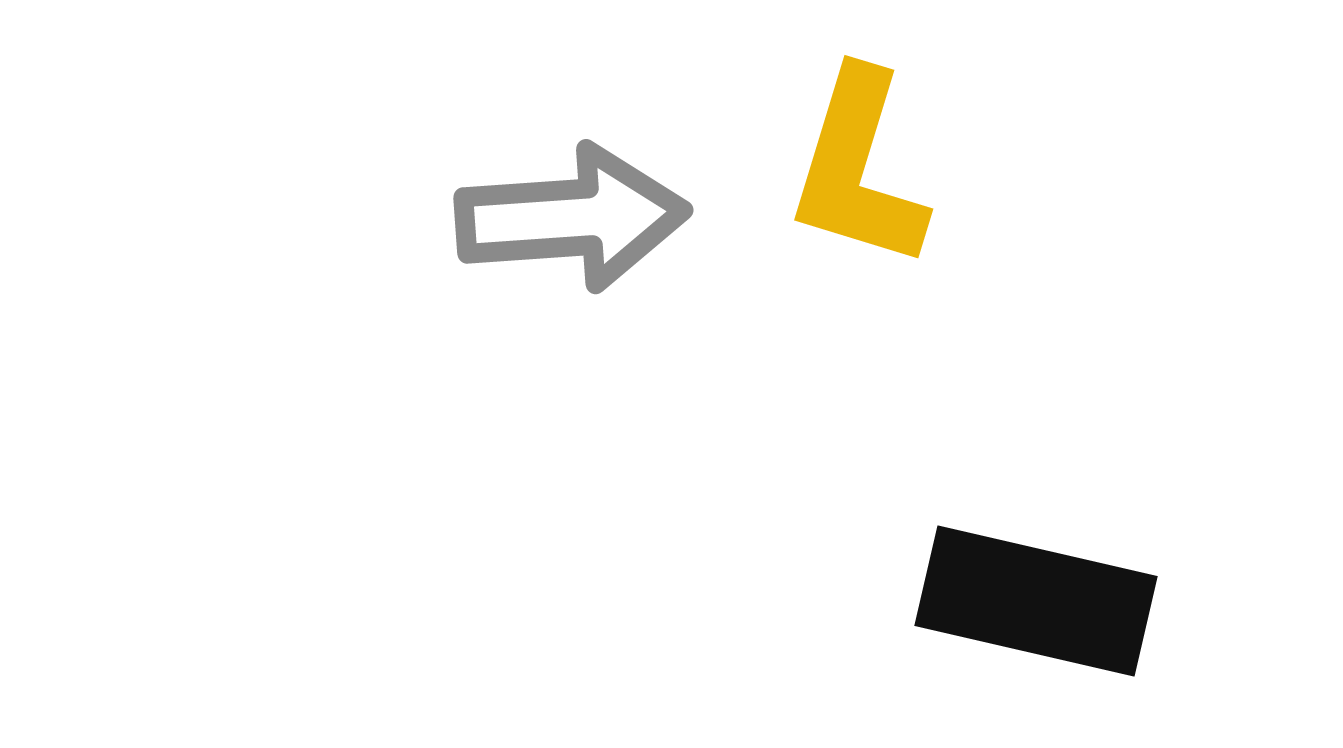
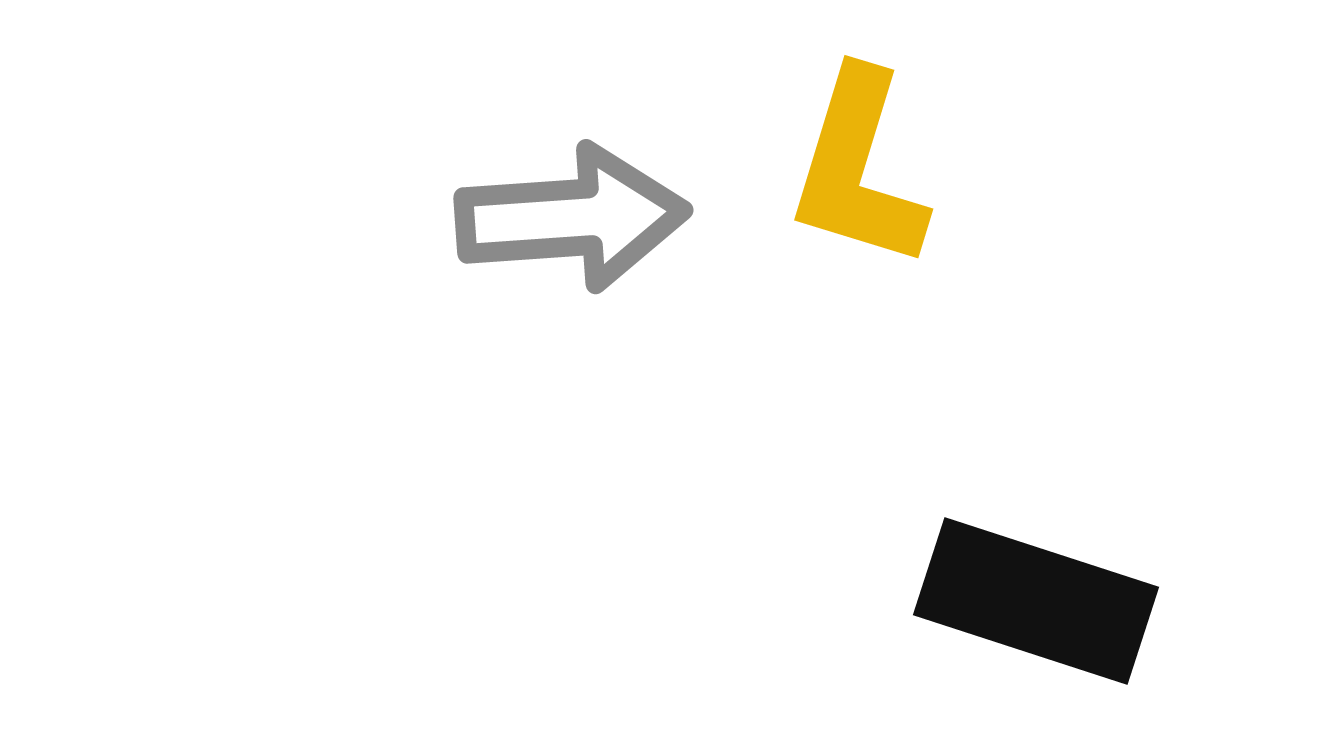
black rectangle: rotated 5 degrees clockwise
